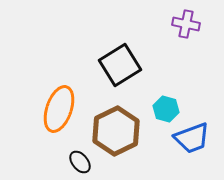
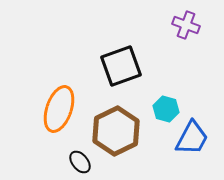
purple cross: moved 1 px down; rotated 8 degrees clockwise
black square: moved 1 px right, 1 px down; rotated 12 degrees clockwise
blue trapezoid: rotated 42 degrees counterclockwise
